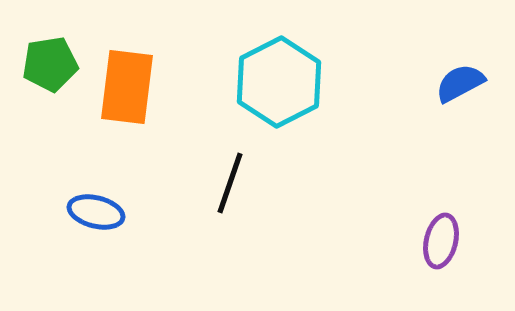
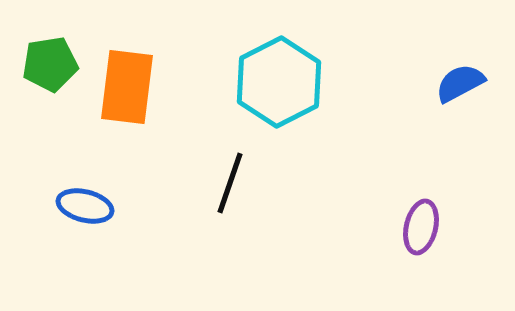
blue ellipse: moved 11 px left, 6 px up
purple ellipse: moved 20 px left, 14 px up
